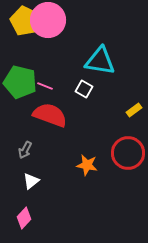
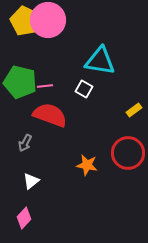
pink line: rotated 28 degrees counterclockwise
gray arrow: moved 7 px up
